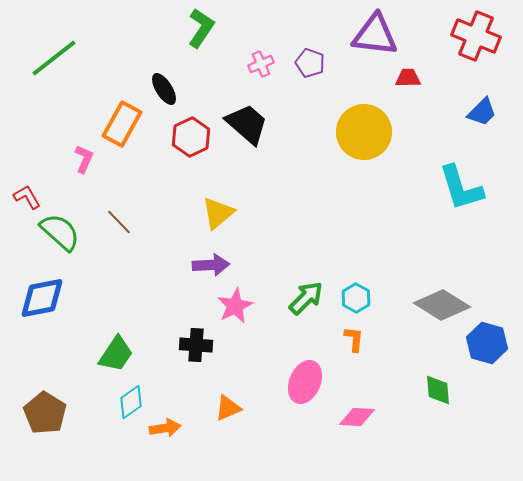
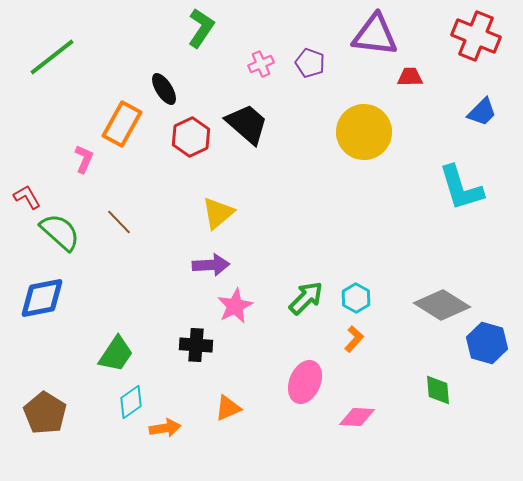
green line: moved 2 px left, 1 px up
red trapezoid: moved 2 px right, 1 px up
orange L-shape: rotated 36 degrees clockwise
